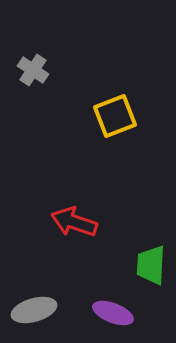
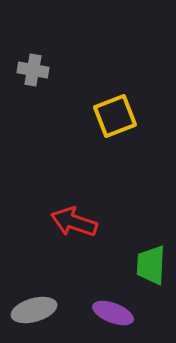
gray cross: rotated 24 degrees counterclockwise
